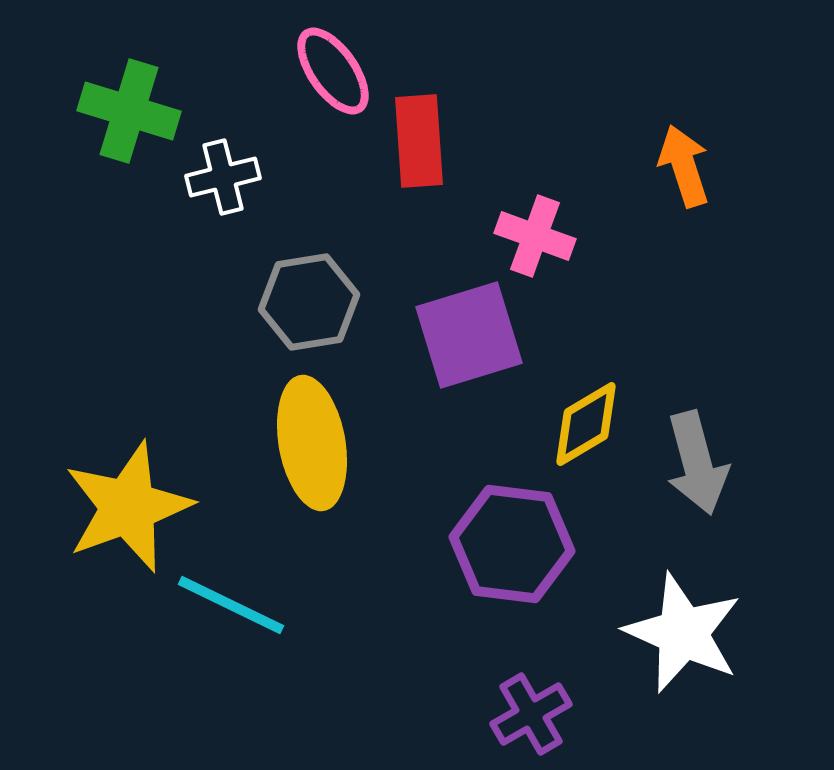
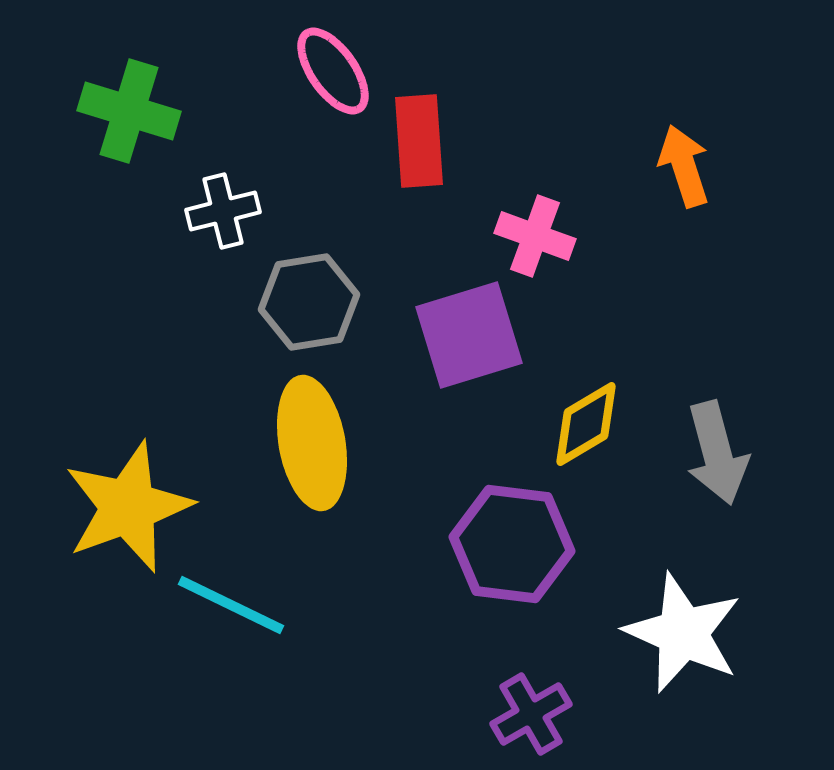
white cross: moved 34 px down
gray arrow: moved 20 px right, 10 px up
